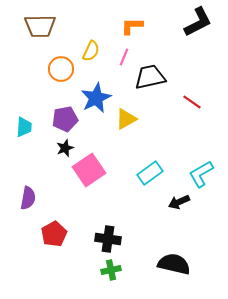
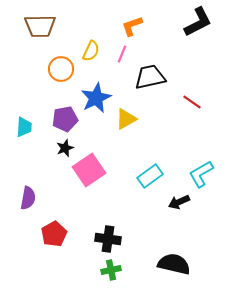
orange L-shape: rotated 20 degrees counterclockwise
pink line: moved 2 px left, 3 px up
cyan rectangle: moved 3 px down
